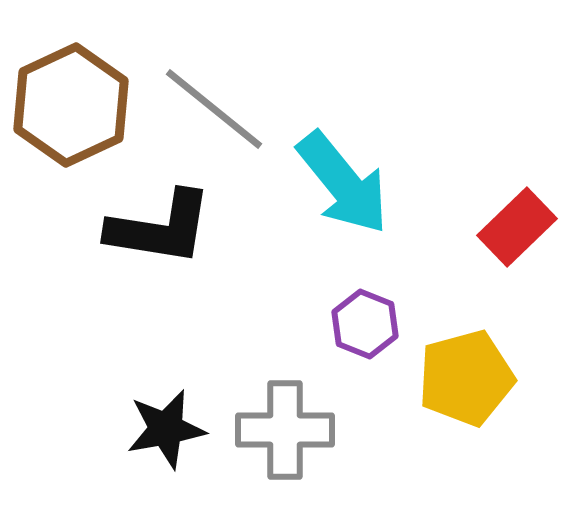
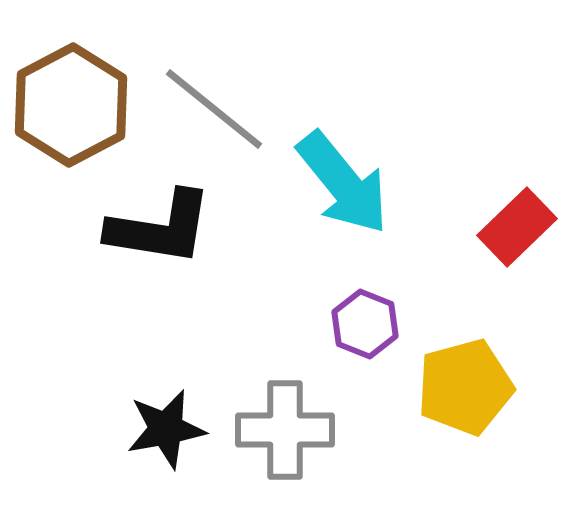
brown hexagon: rotated 3 degrees counterclockwise
yellow pentagon: moved 1 px left, 9 px down
